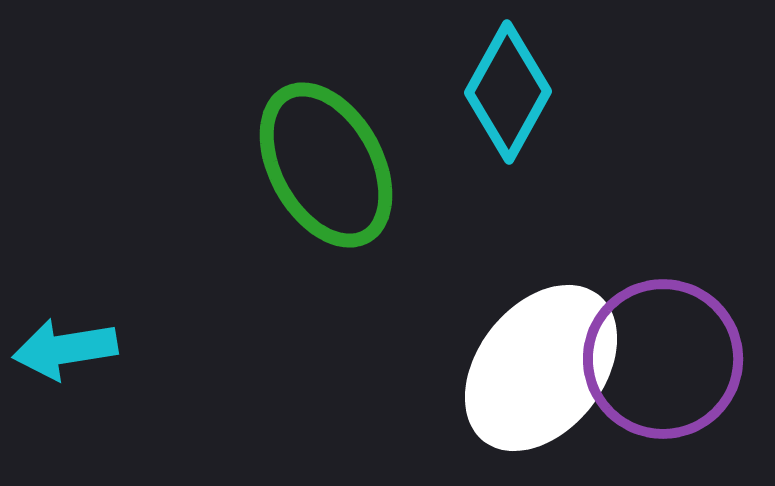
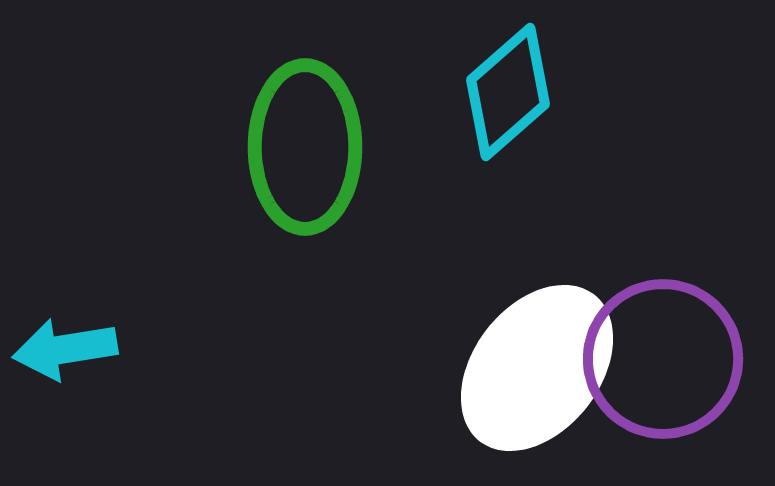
cyan diamond: rotated 20 degrees clockwise
green ellipse: moved 21 px left, 18 px up; rotated 29 degrees clockwise
white ellipse: moved 4 px left
